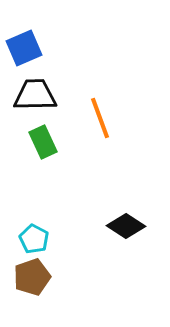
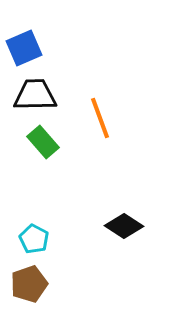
green rectangle: rotated 16 degrees counterclockwise
black diamond: moved 2 px left
brown pentagon: moved 3 px left, 7 px down
